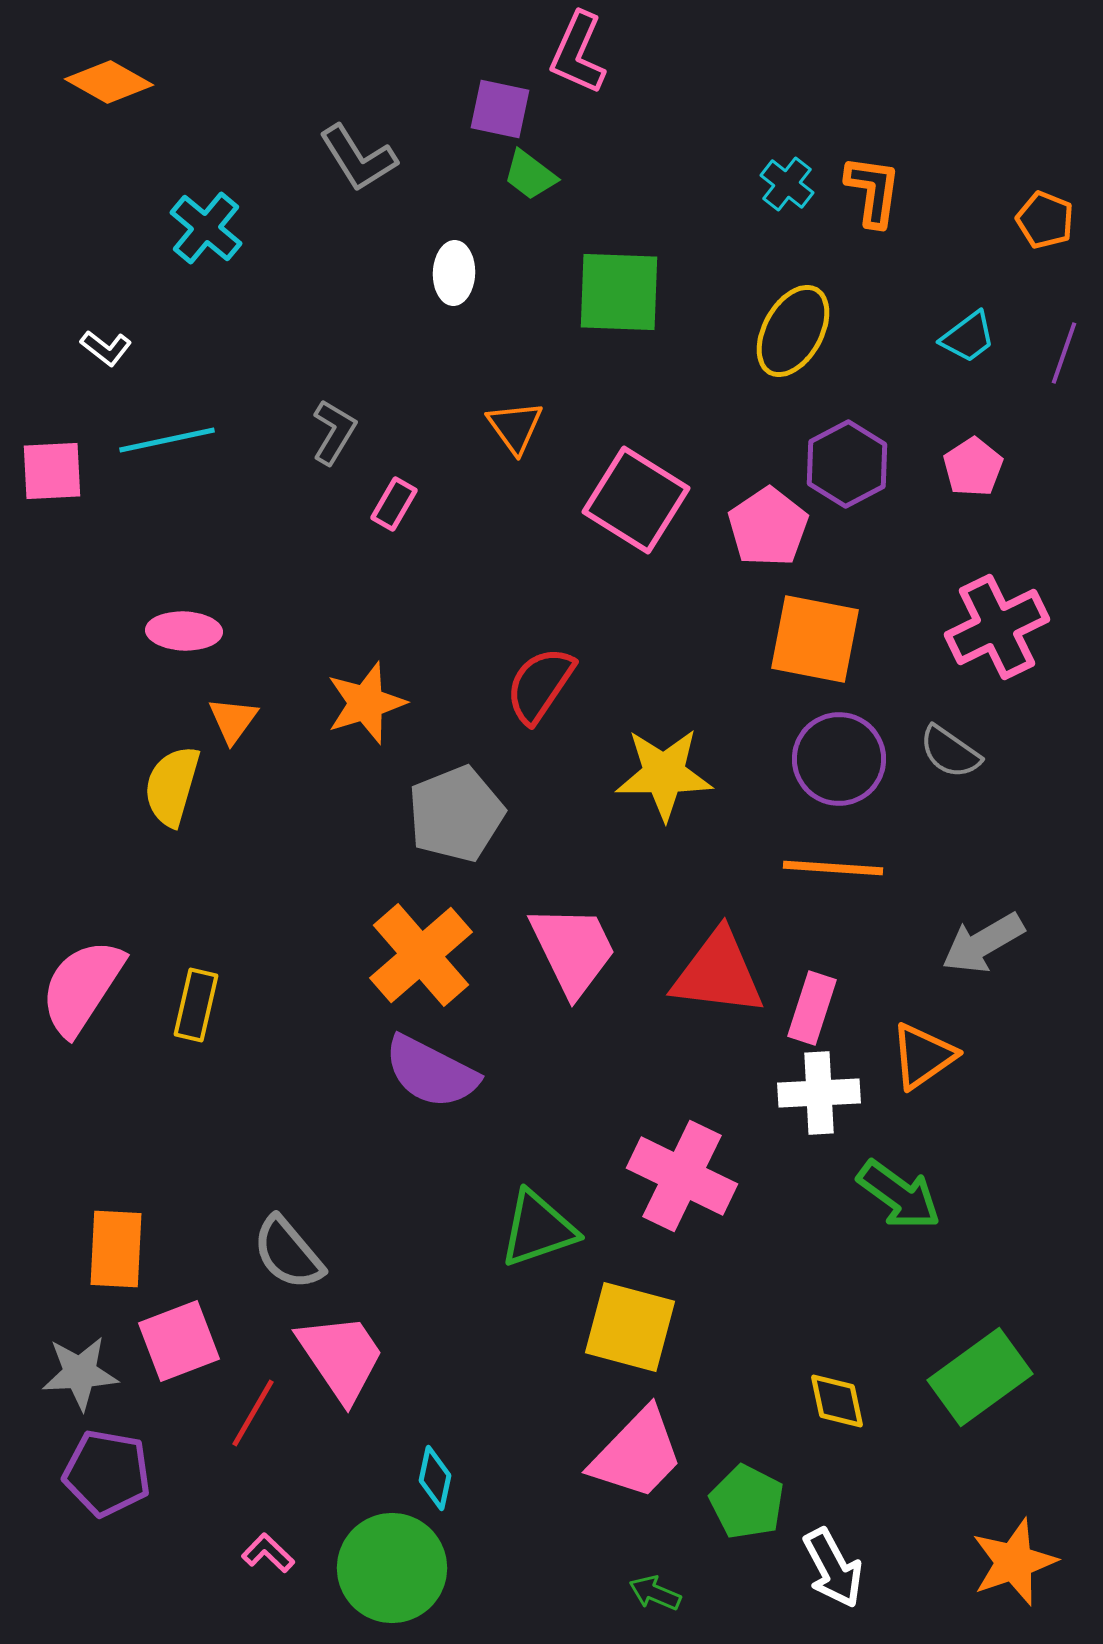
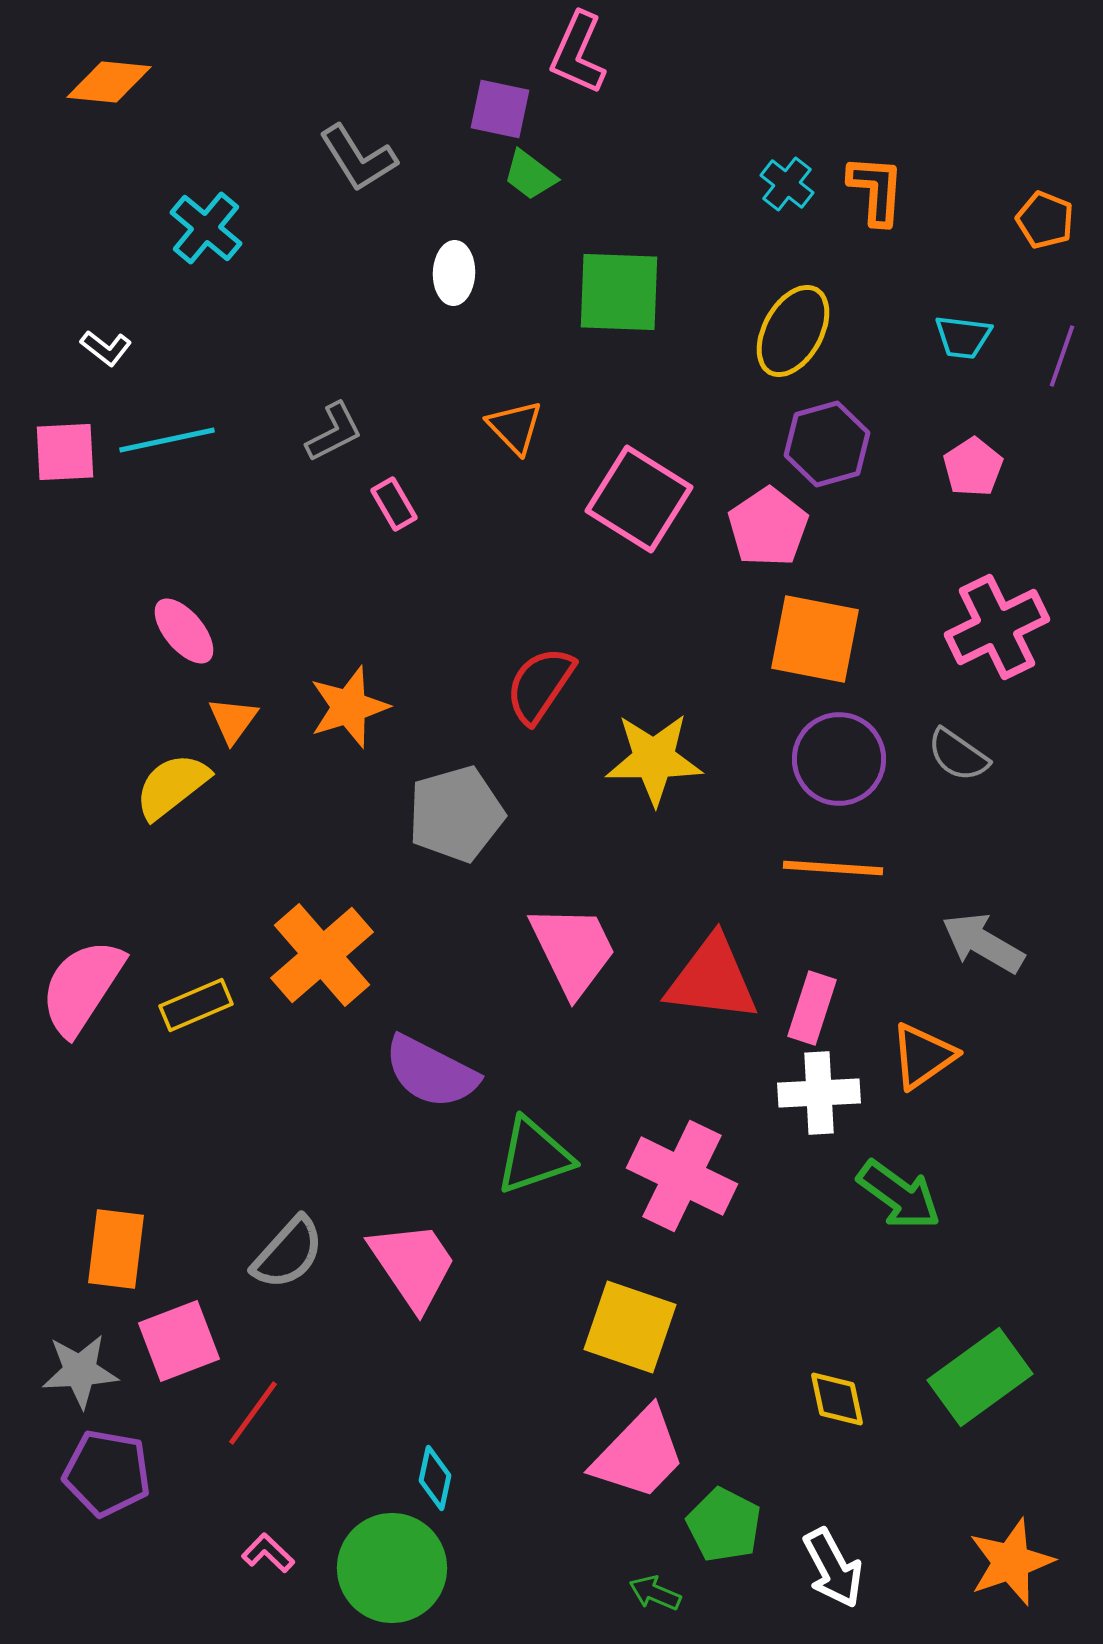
orange diamond at (109, 82): rotated 24 degrees counterclockwise
orange L-shape at (873, 191): moved 3 px right, 1 px up; rotated 4 degrees counterclockwise
cyan trapezoid at (968, 337): moved 5 px left; rotated 44 degrees clockwise
purple line at (1064, 353): moved 2 px left, 3 px down
orange triangle at (515, 427): rotated 8 degrees counterclockwise
gray L-shape at (334, 432): rotated 32 degrees clockwise
purple hexagon at (847, 464): moved 20 px left, 20 px up; rotated 12 degrees clockwise
pink square at (52, 471): moved 13 px right, 19 px up
pink square at (636, 500): moved 3 px right, 1 px up
pink rectangle at (394, 504): rotated 60 degrees counterclockwise
pink ellipse at (184, 631): rotated 48 degrees clockwise
orange star at (366, 703): moved 17 px left, 4 px down
gray semicircle at (950, 752): moved 8 px right, 3 px down
yellow star at (664, 774): moved 10 px left, 15 px up
yellow semicircle at (172, 786): rotated 36 degrees clockwise
gray pentagon at (456, 814): rotated 6 degrees clockwise
gray arrow at (983, 943): rotated 60 degrees clockwise
orange cross at (421, 955): moved 99 px left
red triangle at (718, 973): moved 6 px left, 6 px down
yellow rectangle at (196, 1005): rotated 54 degrees clockwise
green triangle at (538, 1229): moved 4 px left, 73 px up
orange rectangle at (116, 1249): rotated 4 degrees clockwise
gray semicircle at (288, 1253): rotated 98 degrees counterclockwise
yellow square at (630, 1327): rotated 4 degrees clockwise
pink trapezoid at (341, 1357): moved 72 px right, 92 px up
gray star at (80, 1373): moved 2 px up
yellow diamond at (837, 1401): moved 2 px up
red line at (253, 1413): rotated 6 degrees clockwise
pink trapezoid at (637, 1454): moved 2 px right
green pentagon at (747, 1502): moved 23 px left, 23 px down
orange star at (1014, 1562): moved 3 px left
